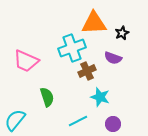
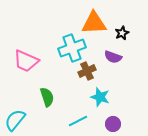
purple semicircle: moved 1 px up
